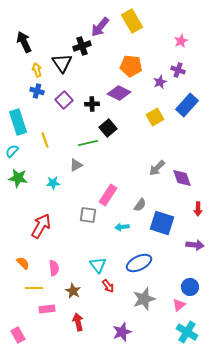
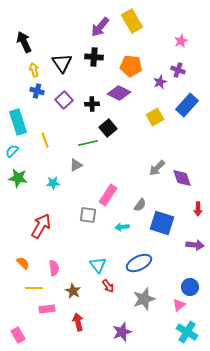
black cross at (82, 46): moved 12 px right, 11 px down; rotated 24 degrees clockwise
yellow arrow at (37, 70): moved 3 px left
